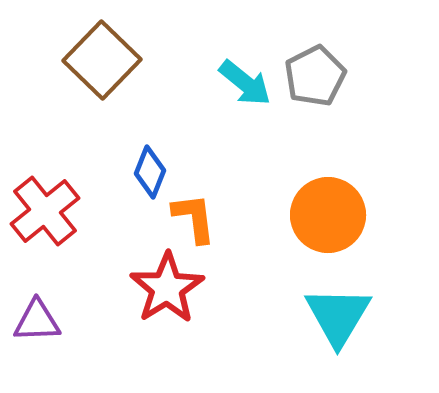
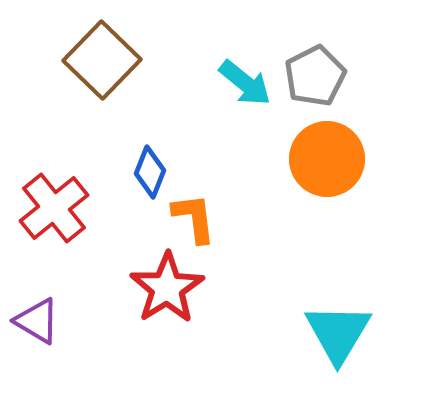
red cross: moved 9 px right, 3 px up
orange circle: moved 1 px left, 56 px up
cyan triangle: moved 17 px down
purple triangle: rotated 33 degrees clockwise
